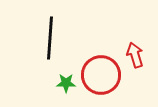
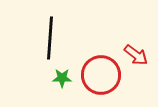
red arrow: moved 1 px right; rotated 145 degrees clockwise
green star: moved 4 px left, 5 px up
